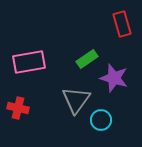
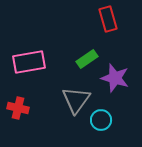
red rectangle: moved 14 px left, 5 px up
purple star: moved 1 px right
